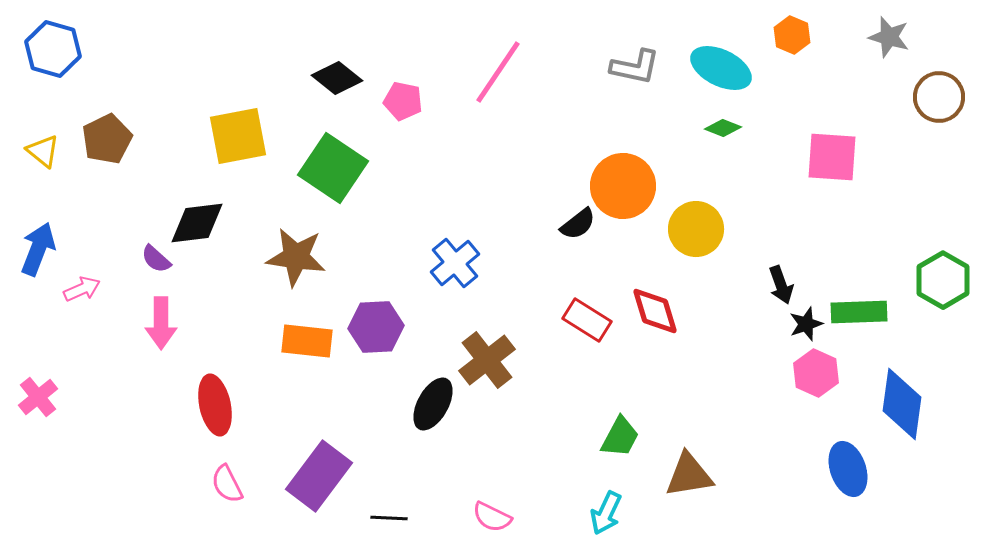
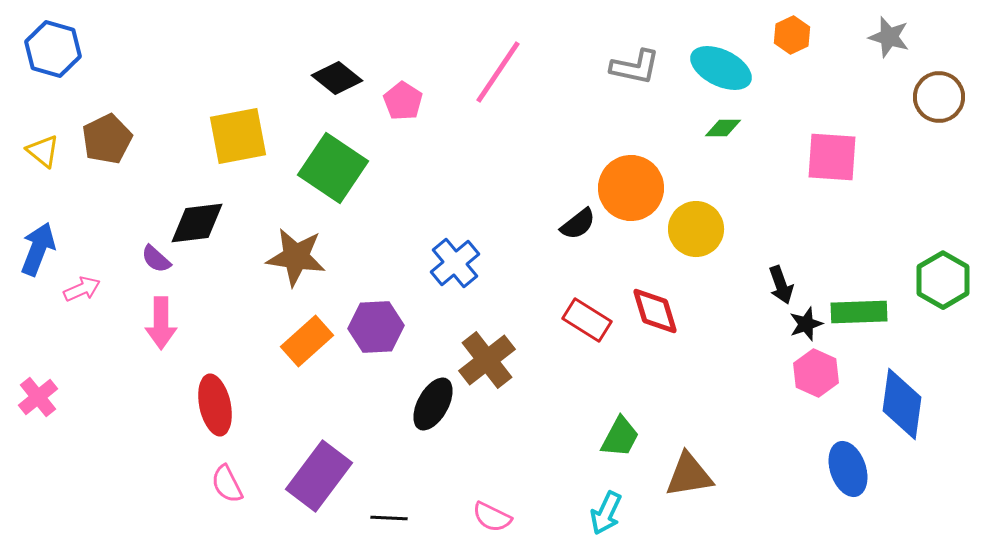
orange hexagon at (792, 35): rotated 12 degrees clockwise
pink pentagon at (403, 101): rotated 21 degrees clockwise
green diamond at (723, 128): rotated 21 degrees counterclockwise
orange circle at (623, 186): moved 8 px right, 2 px down
orange rectangle at (307, 341): rotated 48 degrees counterclockwise
